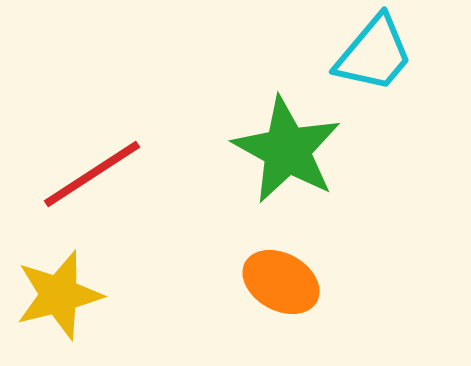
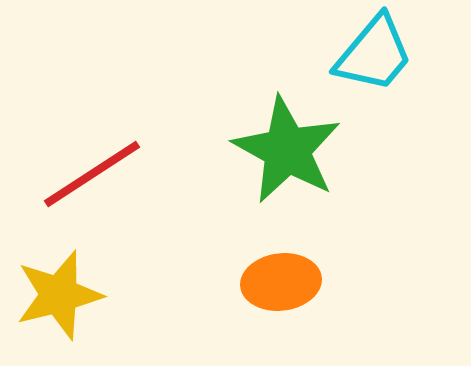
orange ellipse: rotated 36 degrees counterclockwise
